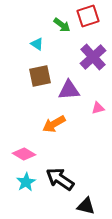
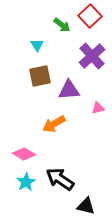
red square: moved 2 px right; rotated 25 degrees counterclockwise
cyan triangle: moved 1 px down; rotated 24 degrees clockwise
purple cross: moved 1 px left, 1 px up
